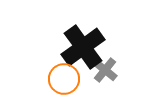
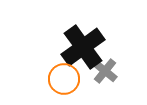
gray cross: moved 1 px down
